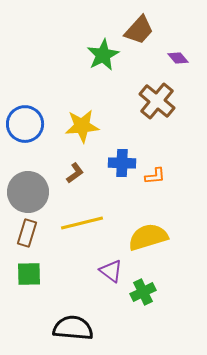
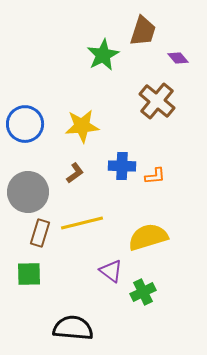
brown trapezoid: moved 4 px right, 1 px down; rotated 24 degrees counterclockwise
blue cross: moved 3 px down
brown rectangle: moved 13 px right
